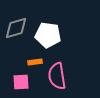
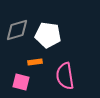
gray diamond: moved 1 px right, 2 px down
pink semicircle: moved 8 px right
pink square: rotated 18 degrees clockwise
